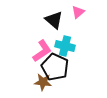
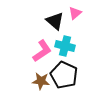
pink triangle: moved 3 px left, 1 px down
black triangle: moved 1 px right, 1 px down
black pentagon: moved 9 px right, 8 px down
brown star: moved 2 px left, 1 px up
